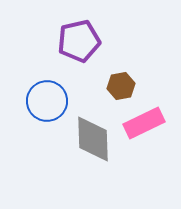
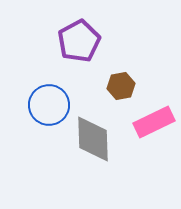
purple pentagon: rotated 15 degrees counterclockwise
blue circle: moved 2 px right, 4 px down
pink rectangle: moved 10 px right, 1 px up
